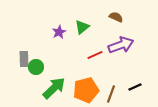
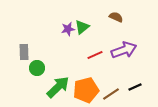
purple star: moved 9 px right, 3 px up; rotated 16 degrees clockwise
purple arrow: moved 3 px right, 5 px down
gray rectangle: moved 7 px up
green circle: moved 1 px right, 1 px down
green arrow: moved 4 px right, 1 px up
brown line: rotated 36 degrees clockwise
